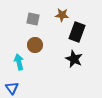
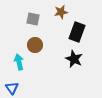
brown star: moved 1 px left, 3 px up; rotated 16 degrees counterclockwise
